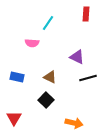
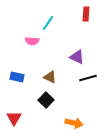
pink semicircle: moved 2 px up
